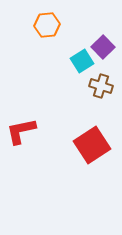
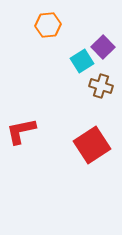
orange hexagon: moved 1 px right
